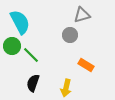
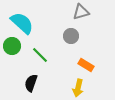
gray triangle: moved 1 px left, 3 px up
cyan semicircle: moved 2 px right, 1 px down; rotated 20 degrees counterclockwise
gray circle: moved 1 px right, 1 px down
green line: moved 9 px right
black semicircle: moved 2 px left
yellow arrow: moved 12 px right
